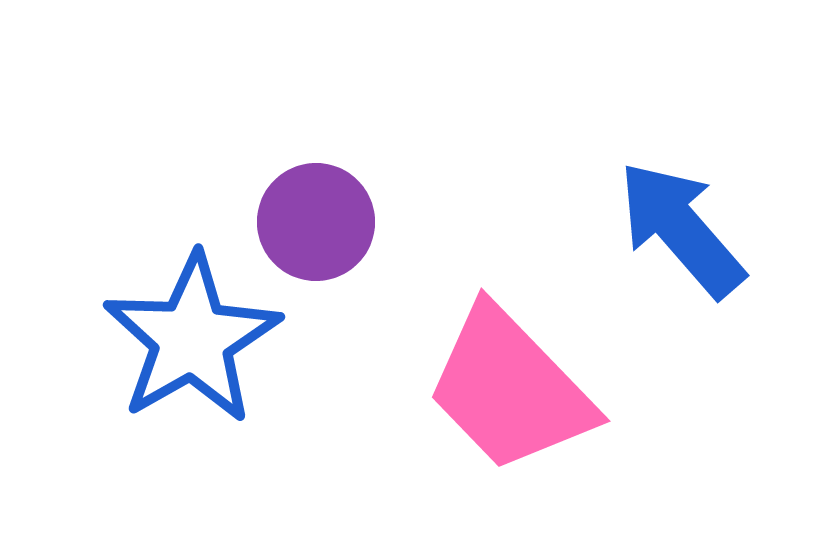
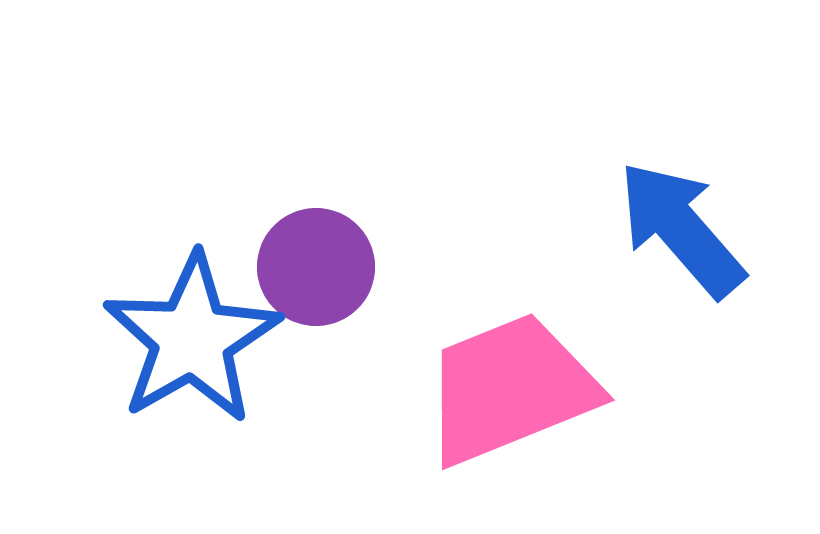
purple circle: moved 45 px down
pink trapezoid: rotated 112 degrees clockwise
